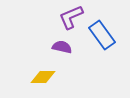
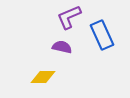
purple L-shape: moved 2 px left
blue rectangle: rotated 12 degrees clockwise
